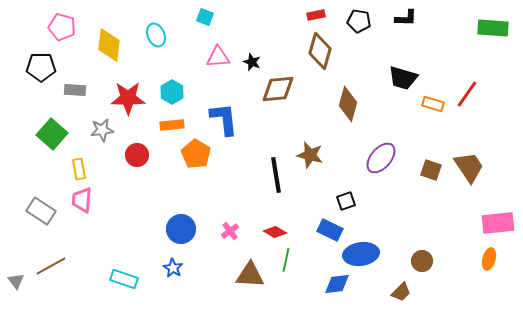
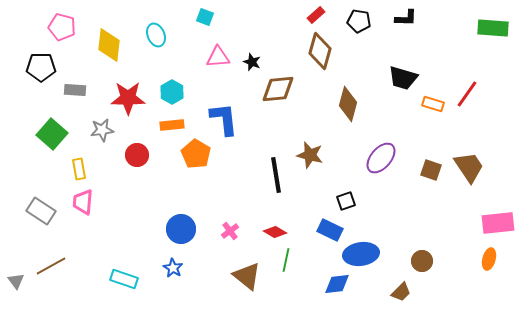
red rectangle at (316, 15): rotated 30 degrees counterclockwise
pink trapezoid at (82, 200): moved 1 px right, 2 px down
brown triangle at (250, 275): moved 3 px left, 1 px down; rotated 36 degrees clockwise
